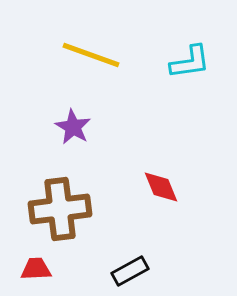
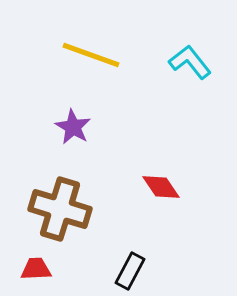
cyan L-shape: rotated 120 degrees counterclockwise
red diamond: rotated 12 degrees counterclockwise
brown cross: rotated 24 degrees clockwise
black rectangle: rotated 33 degrees counterclockwise
